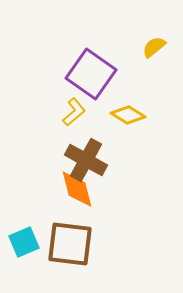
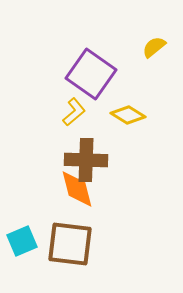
brown cross: rotated 27 degrees counterclockwise
cyan square: moved 2 px left, 1 px up
